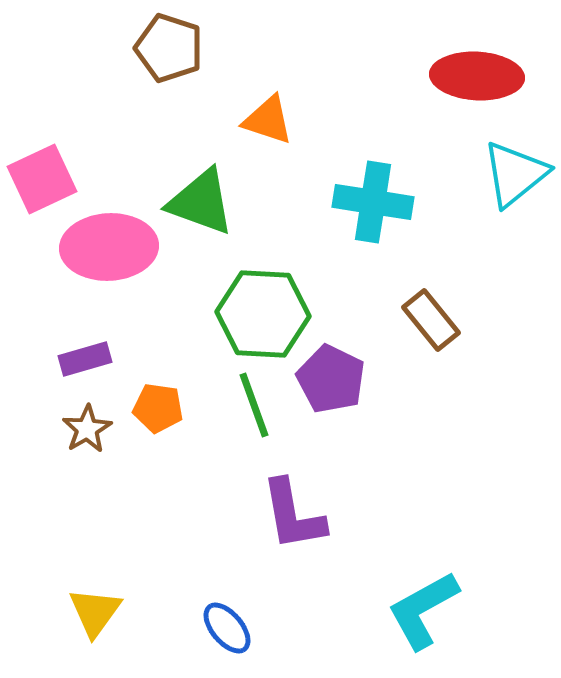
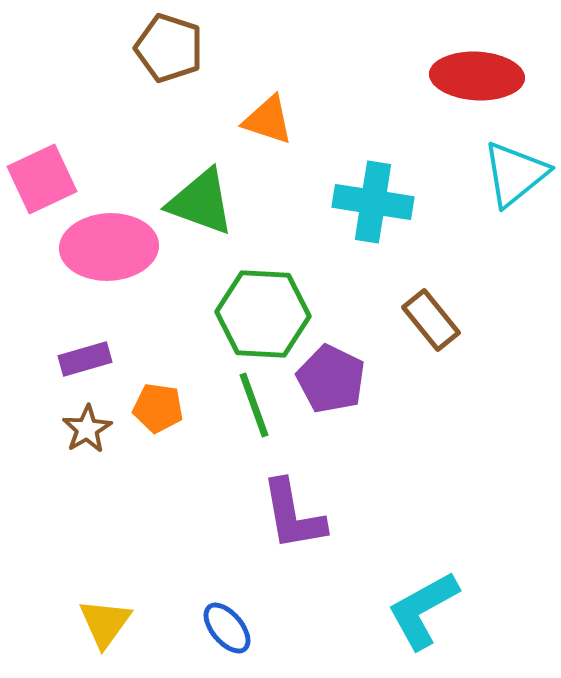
yellow triangle: moved 10 px right, 11 px down
